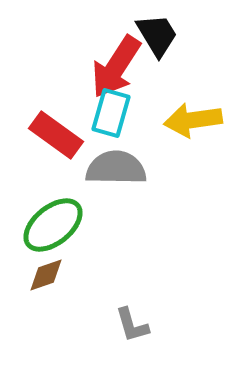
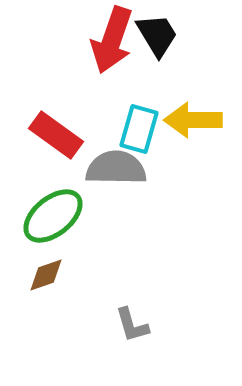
red arrow: moved 4 px left, 27 px up; rotated 14 degrees counterclockwise
cyan rectangle: moved 28 px right, 16 px down
yellow arrow: rotated 8 degrees clockwise
green ellipse: moved 9 px up
